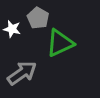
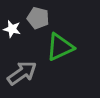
gray pentagon: rotated 15 degrees counterclockwise
green triangle: moved 4 px down
